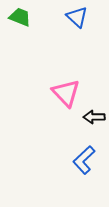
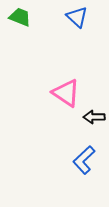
pink triangle: rotated 12 degrees counterclockwise
